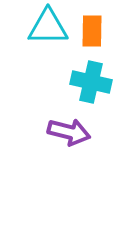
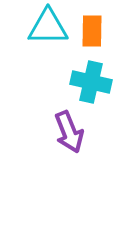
purple arrow: rotated 54 degrees clockwise
